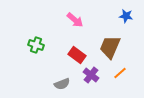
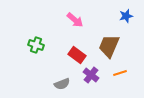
blue star: rotated 24 degrees counterclockwise
brown trapezoid: moved 1 px left, 1 px up
orange line: rotated 24 degrees clockwise
